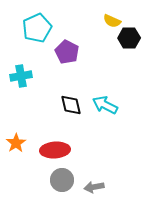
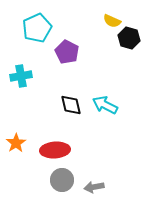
black hexagon: rotated 15 degrees clockwise
